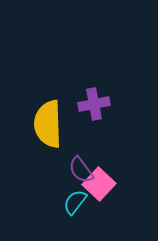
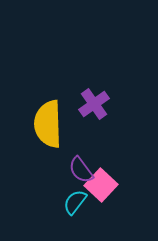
purple cross: rotated 24 degrees counterclockwise
pink square: moved 2 px right, 1 px down
